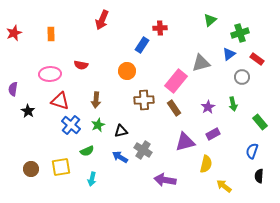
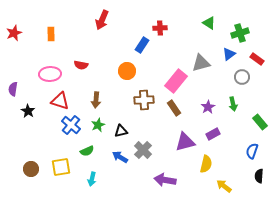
green triangle: moved 1 px left, 3 px down; rotated 48 degrees counterclockwise
gray cross: rotated 12 degrees clockwise
